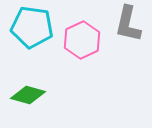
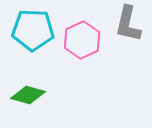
cyan pentagon: moved 1 px right, 3 px down; rotated 6 degrees counterclockwise
